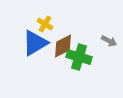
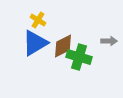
yellow cross: moved 7 px left, 4 px up
gray arrow: rotated 28 degrees counterclockwise
